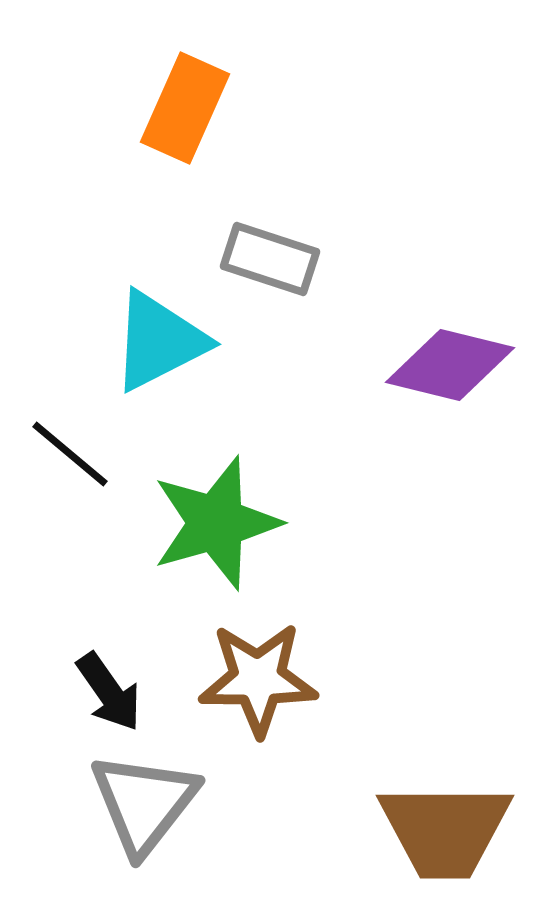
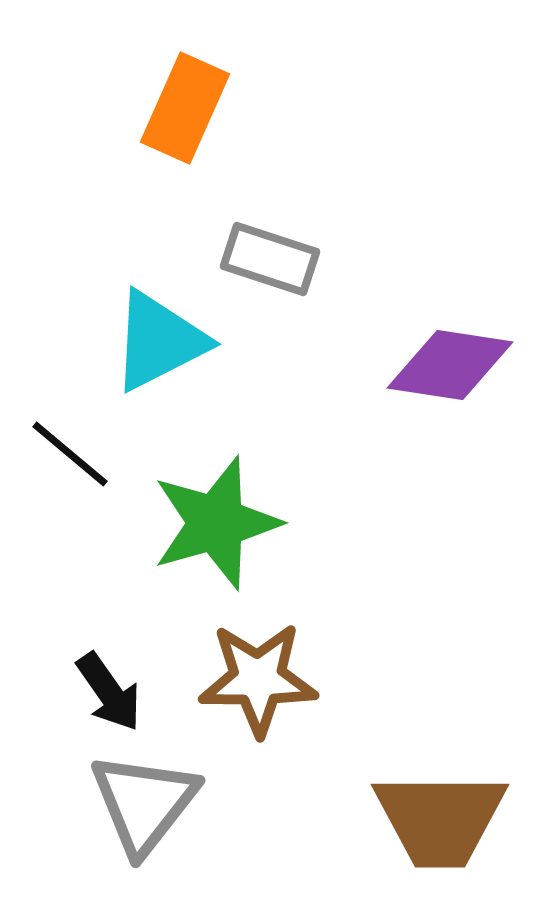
purple diamond: rotated 5 degrees counterclockwise
brown trapezoid: moved 5 px left, 11 px up
